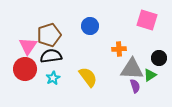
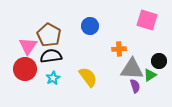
brown pentagon: rotated 25 degrees counterclockwise
black circle: moved 3 px down
